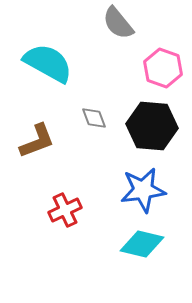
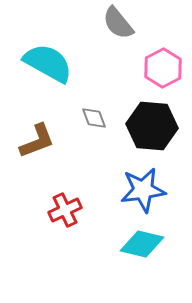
pink hexagon: rotated 12 degrees clockwise
